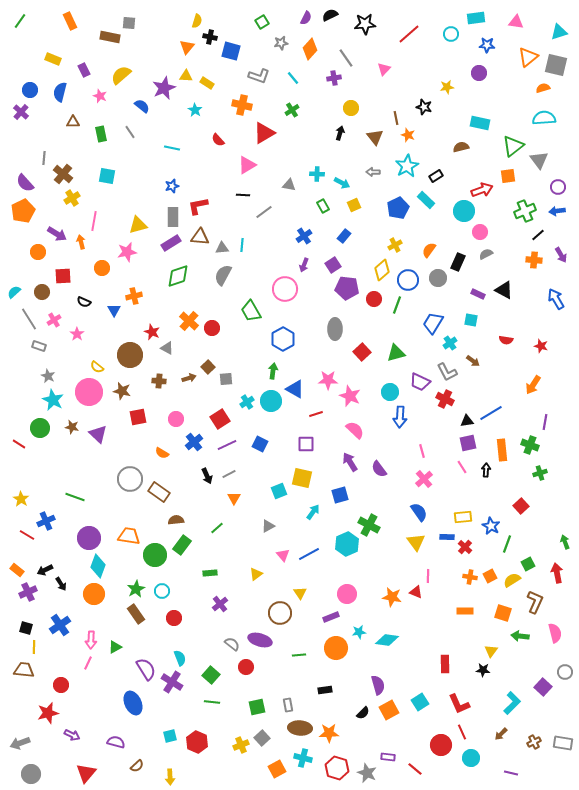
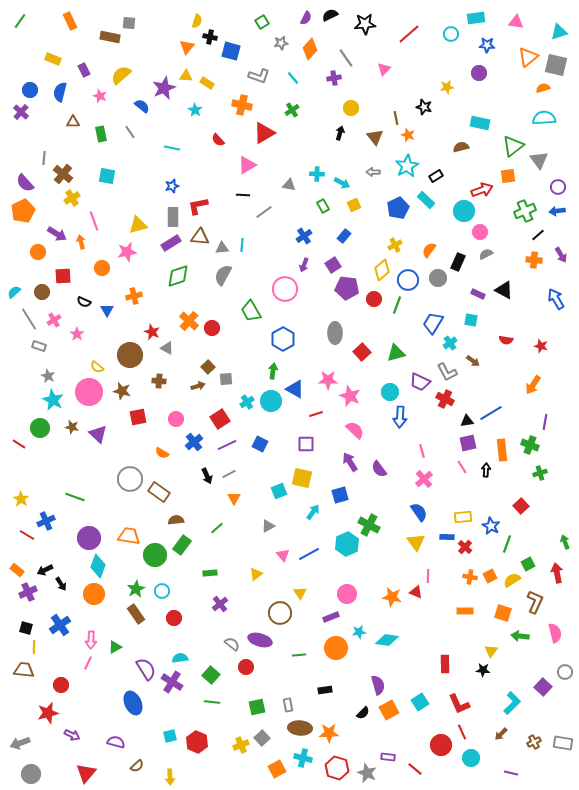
pink line at (94, 221): rotated 30 degrees counterclockwise
blue triangle at (114, 310): moved 7 px left
gray ellipse at (335, 329): moved 4 px down
brown arrow at (189, 378): moved 9 px right, 8 px down
cyan semicircle at (180, 658): rotated 77 degrees counterclockwise
